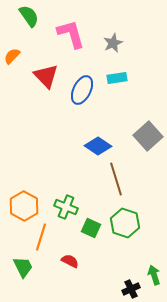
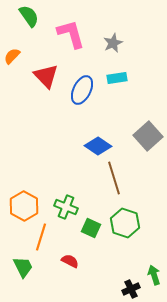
brown line: moved 2 px left, 1 px up
